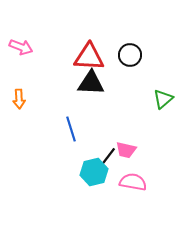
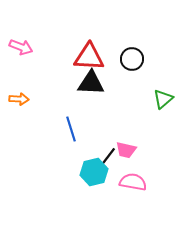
black circle: moved 2 px right, 4 px down
orange arrow: rotated 84 degrees counterclockwise
